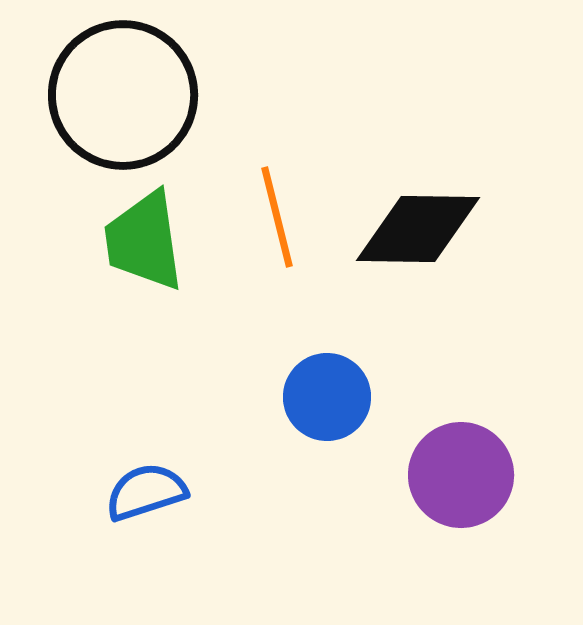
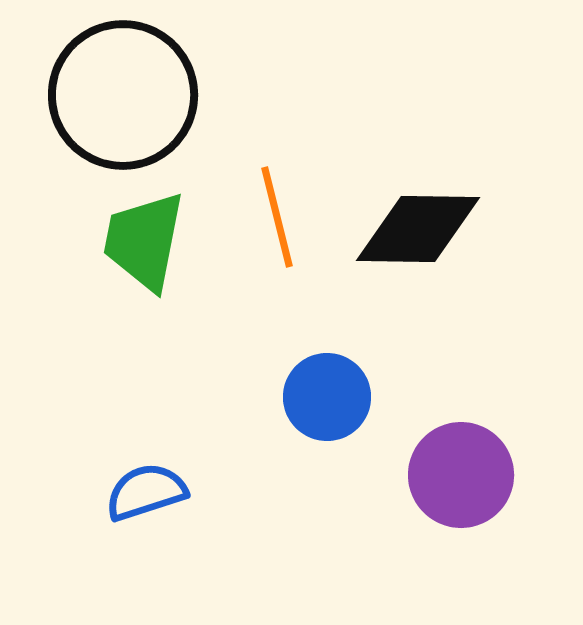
green trapezoid: rotated 19 degrees clockwise
